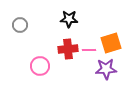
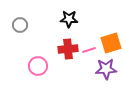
pink line: rotated 16 degrees counterclockwise
pink circle: moved 2 px left
